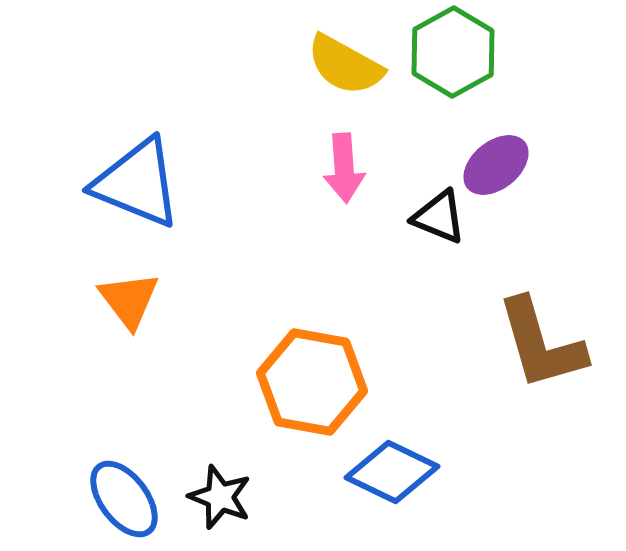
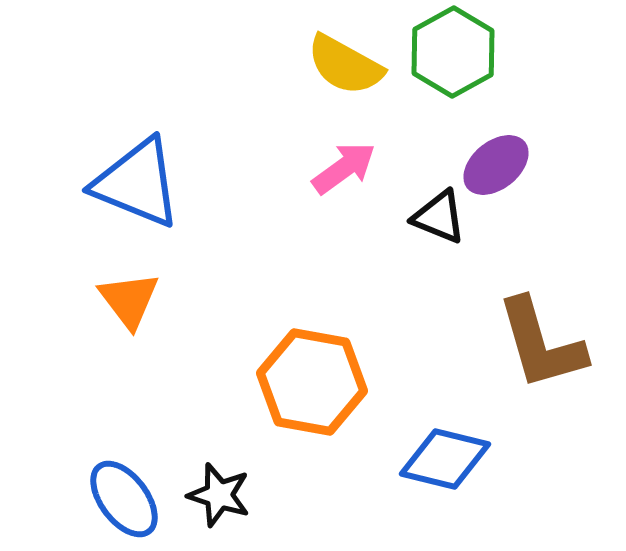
pink arrow: rotated 122 degrees counterclockwise
blue diamond: moved 53 px right, 13 px up; rotated 12 degrees counterclockwise
black star: moved 1 px left, 2 px up; rotated 4 degrees counterclockwise
